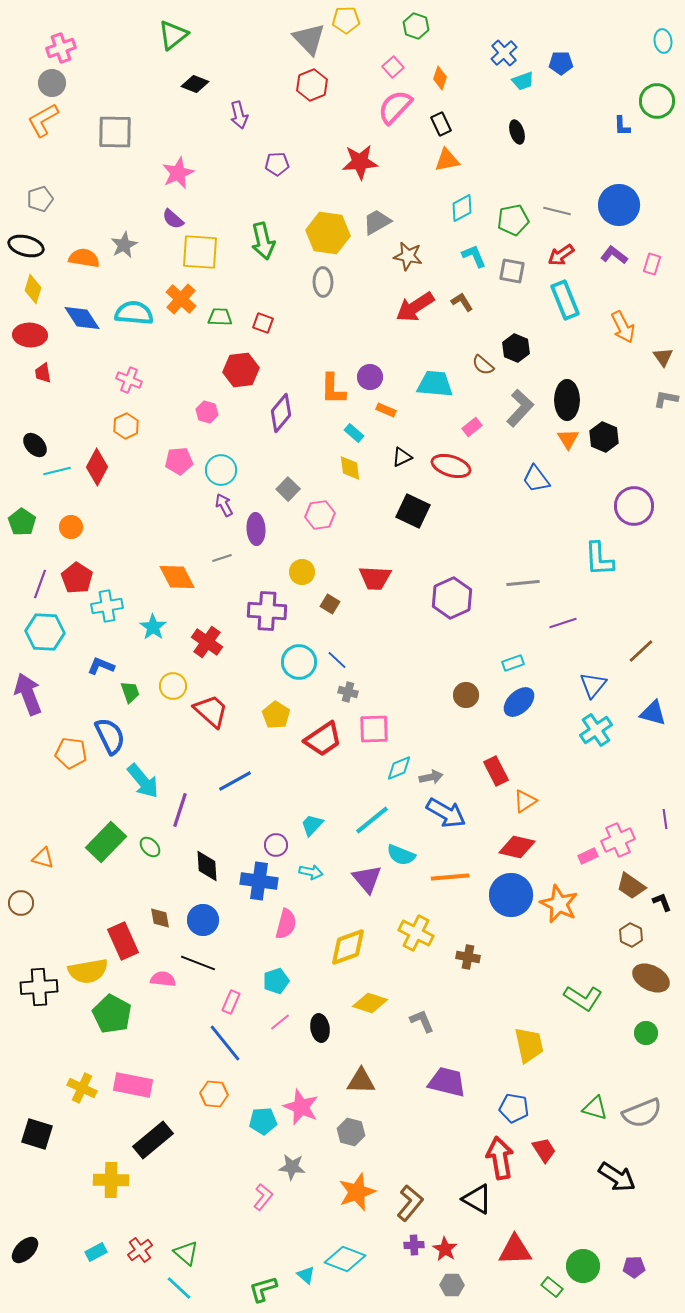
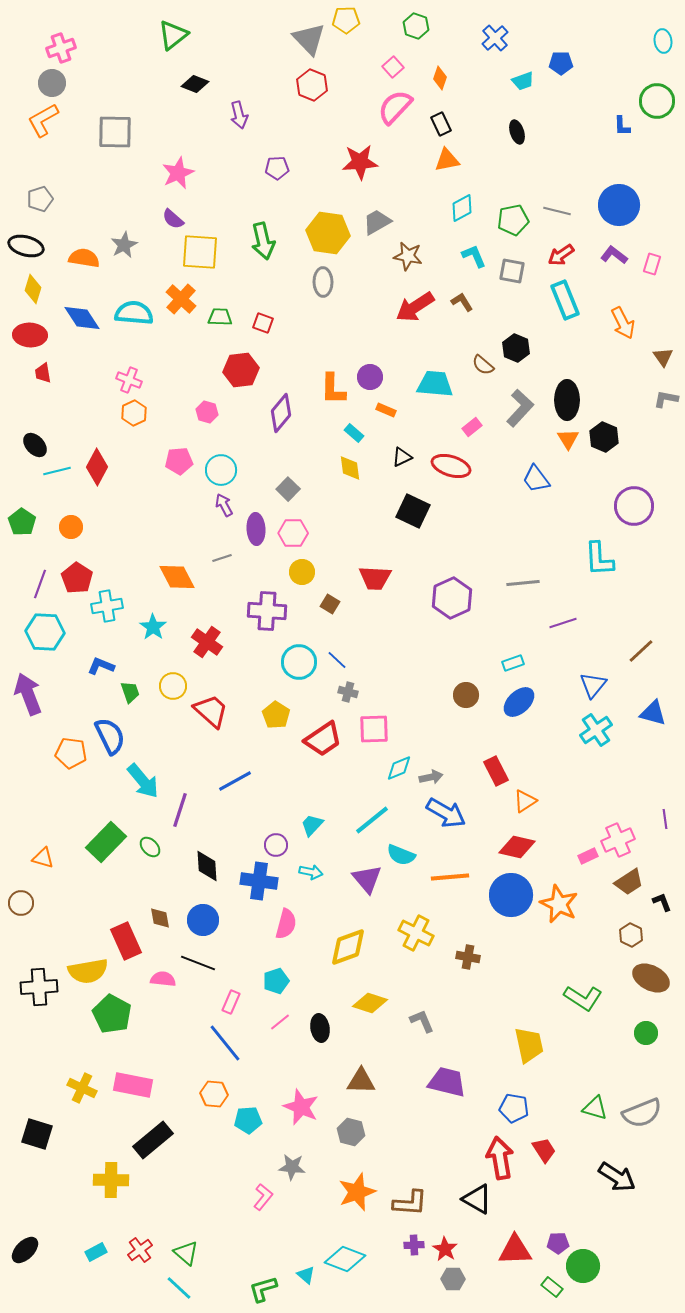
blue cross at (504, 53): moved 9 px left, 15 px up
red hexagon at (312, 85): rotated 16 degrees counterclockwise
purple pentagon at (277, 164): moved 4 px down
orange arrow at (623, 327): moved 4 px up
orange hexagon at (126, 426): moved 8 px right, 13 px up
pink hexagon at (320, 515): moved 27 px left, 18 px down; rotated 8 degrees clockwise
brown trapezoid at (631, 886): moved 2 px left, 4 px up; rotated 68 degrees counterclockwise
red rectangle at (123, 941): moved 3 px right
cyan pentagon at (263, 1121): moved 15 px left, 1 px up
brown L-shape at (410, 1203): rotated 54 degrees clockwise
purple pentagon at (634, 1267): moved 76 px left, 24 px up
gray hexagon at (452, 1285): moved 1 px right, 6 px up
